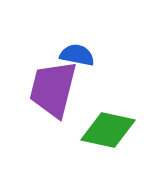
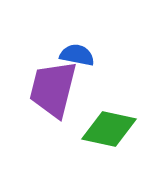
green diamond: moved 1 px right, 1 px up
